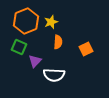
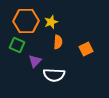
orange hexagon: rotated 20 degrees clockwise
green square: moved 2 px left, 2 px up
